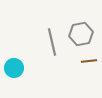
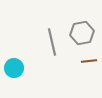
gray hexagon: moved 1 px right, 1 px up
